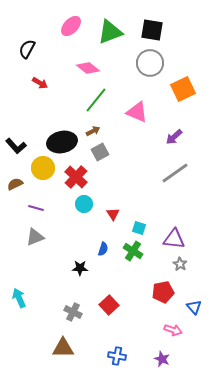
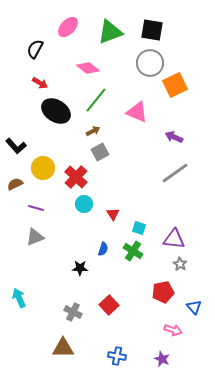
pink ellipse: moved 3 px left, 1 px down
black semicircle: moved 8 px right
orange square: moved 8 px left, 4 px up
purple arrow: rotated 66 degrees clockwise
black ellipse: moved 6 px left, 31 px up; rotated 44 degrees clockwise
